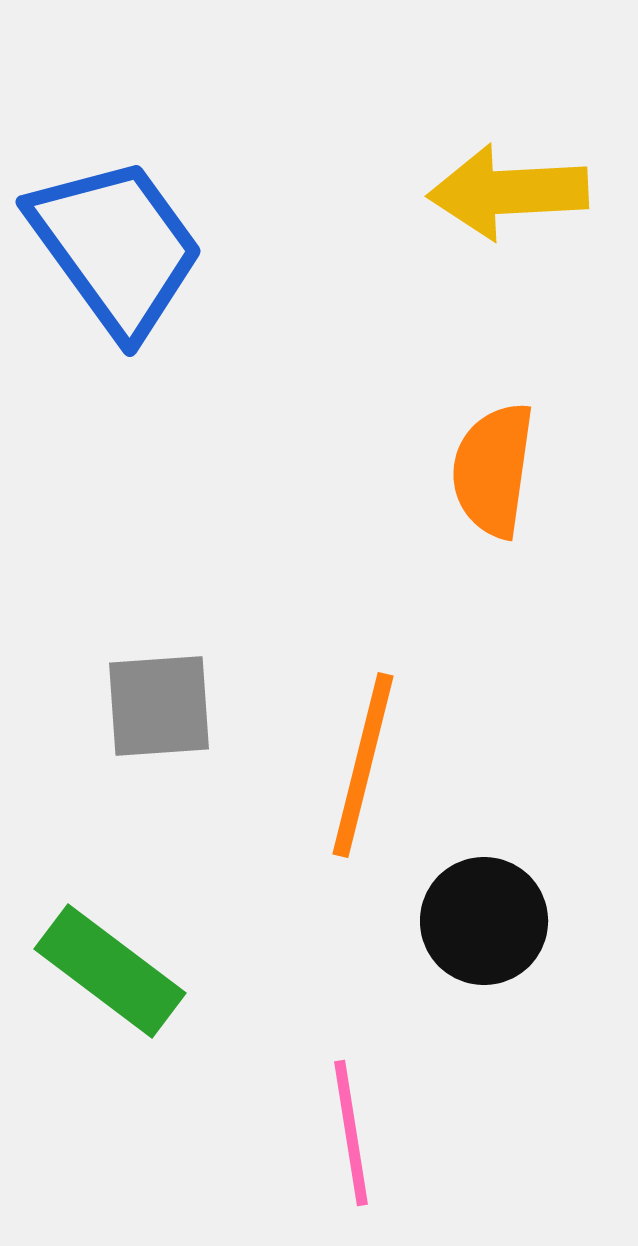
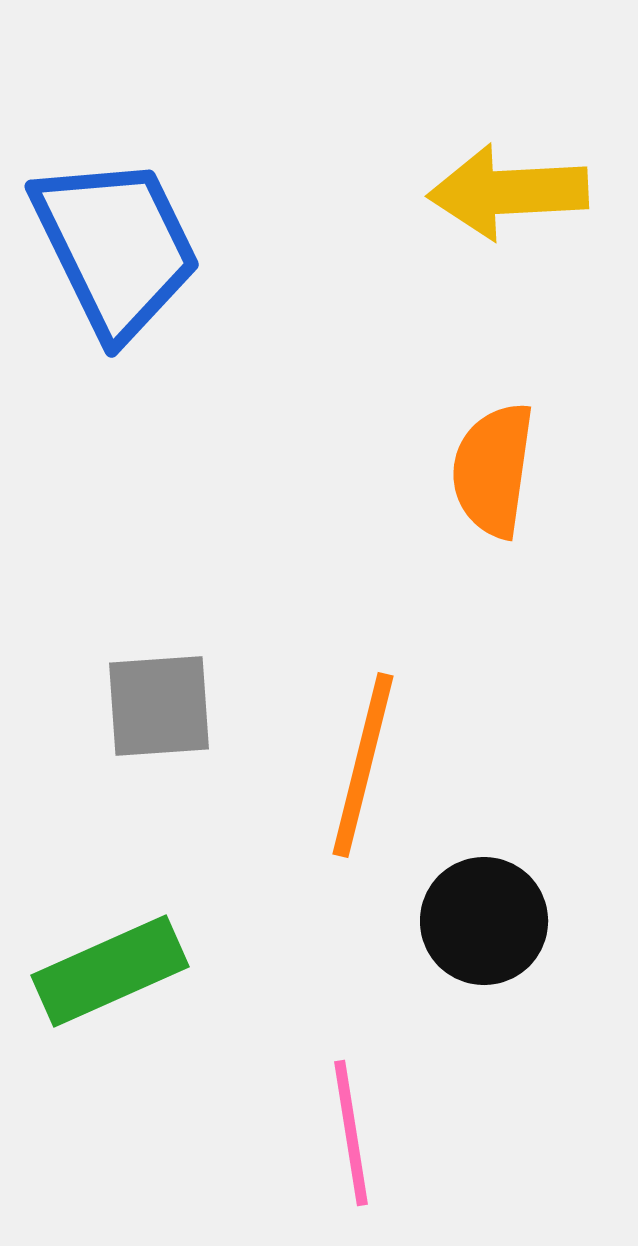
blue trapezoid: rotated 10 degrees clockwise
green rectangle: rotated 61 degrees counterclockwise
